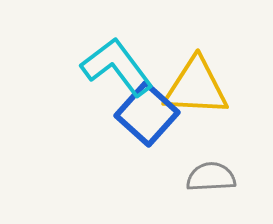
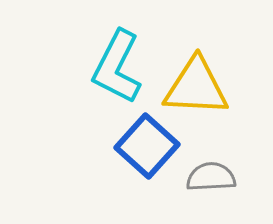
cyan L-shape: rotated 116 degrees counterclockwise
blue square: moved 32 px down
